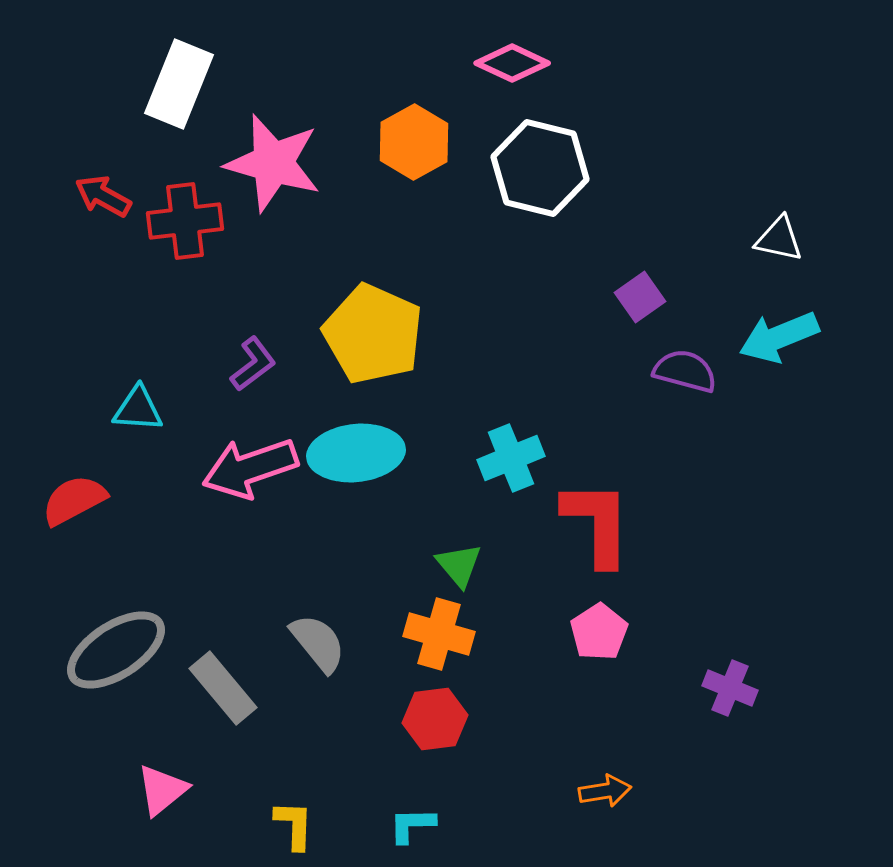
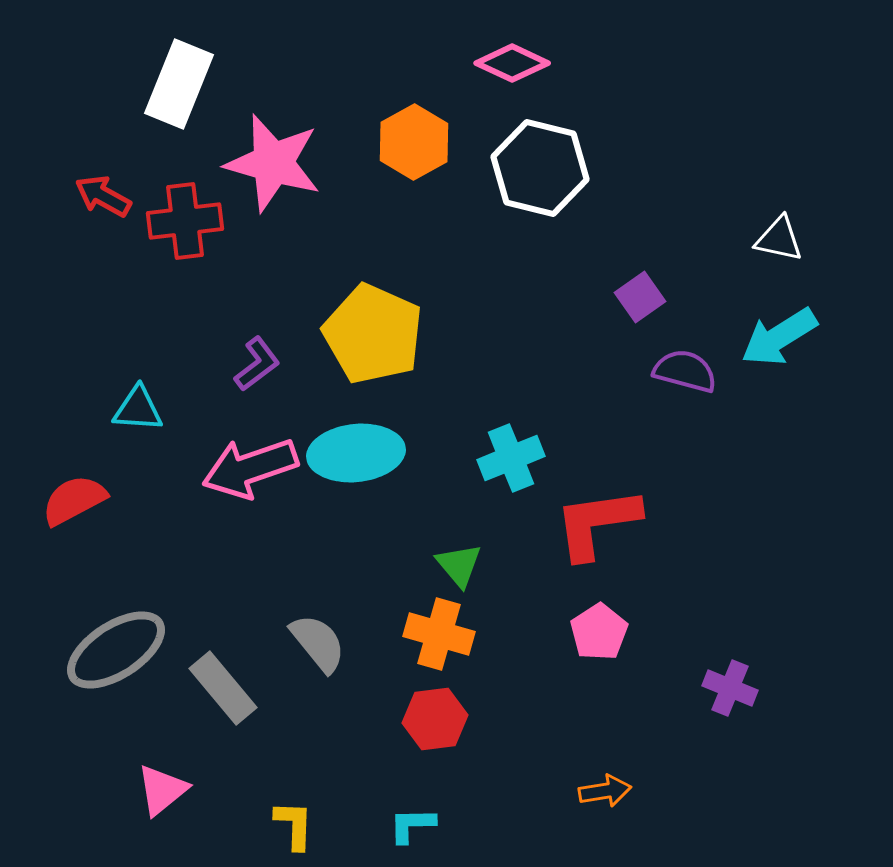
cyan arrow: rotated 10 degrees counterclockwise
purple L-shape: moved 4 px right
red L-shape: rotated 98 degrees counterclockwise
